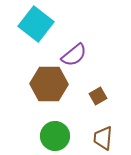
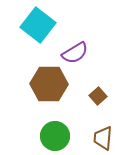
cyan square: moved 2 px right, 1 px down
purple semicircle: moved 1 px right, 2 px up; rotated 8 degrees clockwise
brown square: rotated 12 degrees counterclockwise
